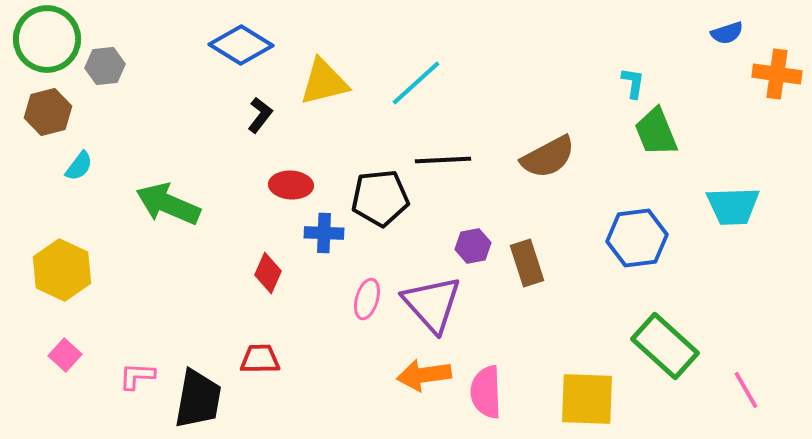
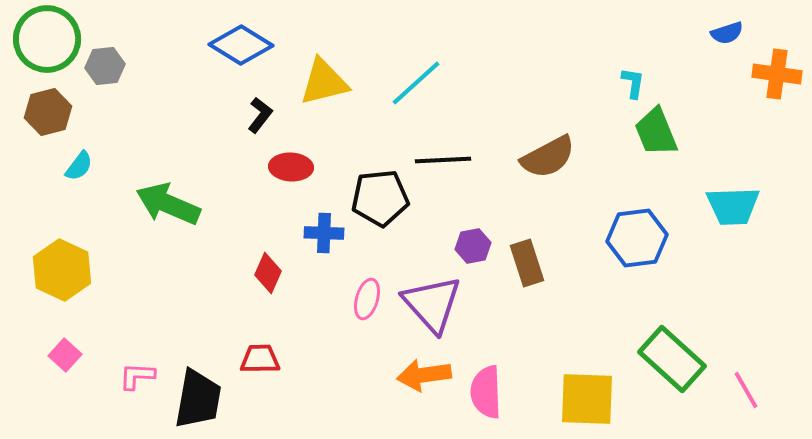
red ellipse: moved 18 px up
green rectangle: moved 7 px right, 13 px down
